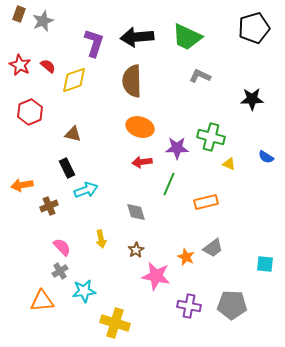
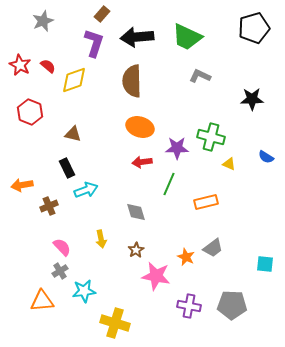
brown rectangle: moved 83 px right; rotated 21 degrees clockwise
red hexagon: rotated 15 degrees counterclockwise
